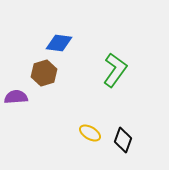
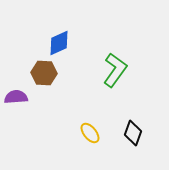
blue diamond: rotated 32 degrees counterclockwise
brown hexagon: rotated 20 degrees clockwise
yellow ellipse: rotated 20 degrees clockwise
black diamond: moved 10 px right, 7 px up
